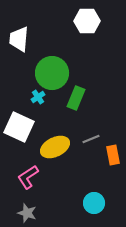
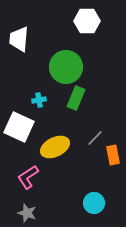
green circle: moved 14 px right, 6 px up
cyan cross: moved 1 px right, 3 px down; rotated 24 degrees clockwise
gray line: moved 4 px right, 1 px up; rotated 24 degrees counterclockwise
